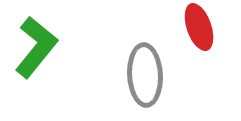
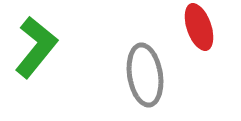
gray ellipse: rotated 6 degrees counterclockwise
